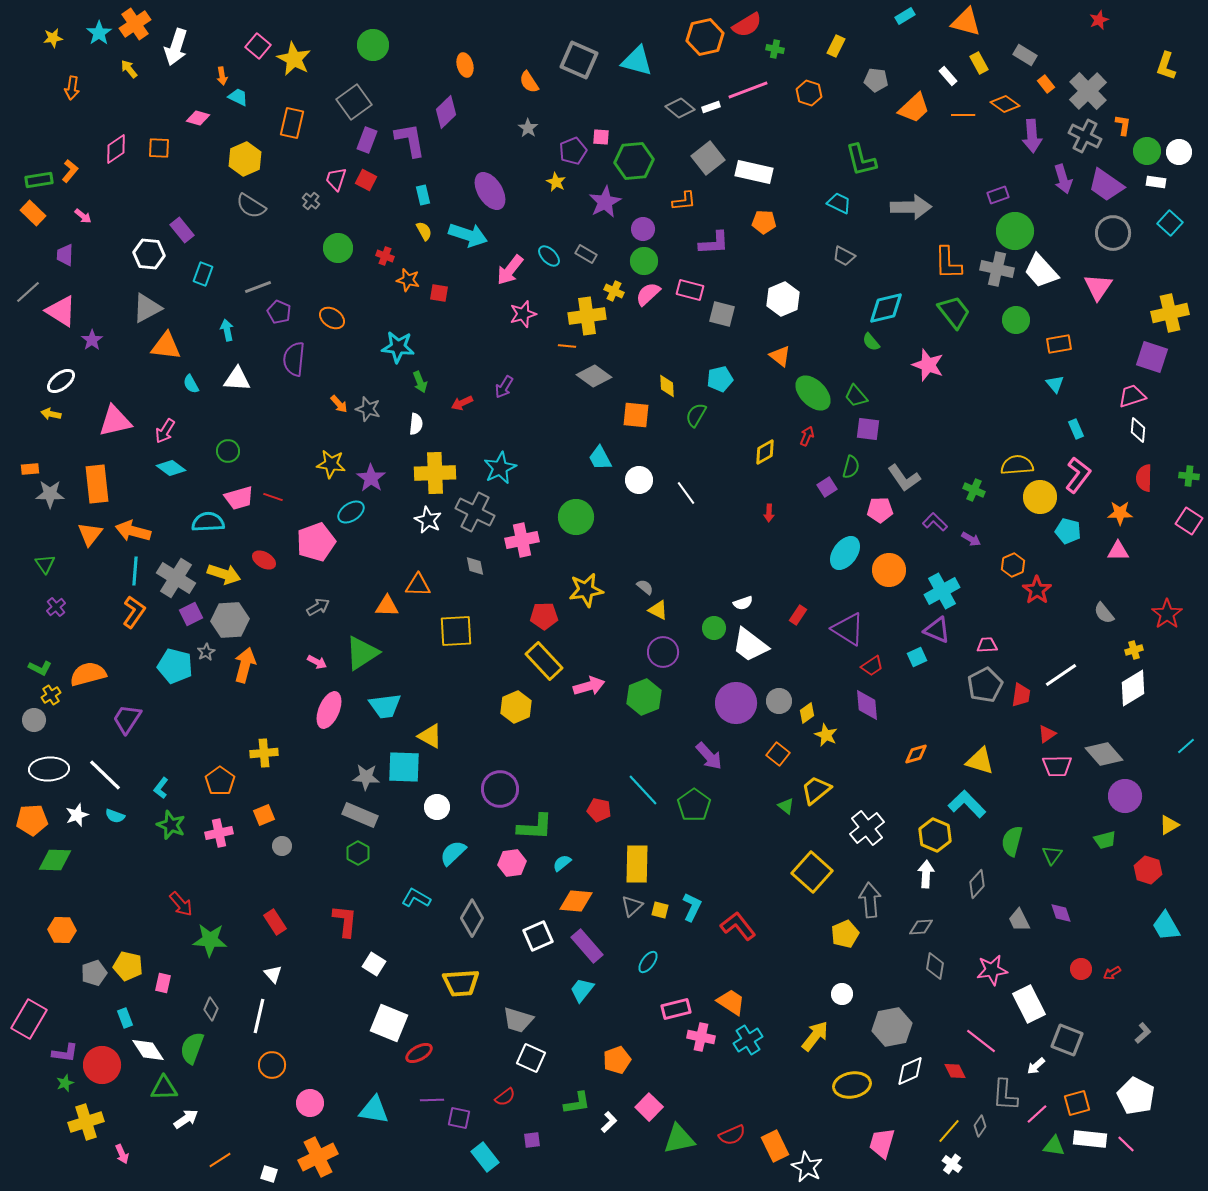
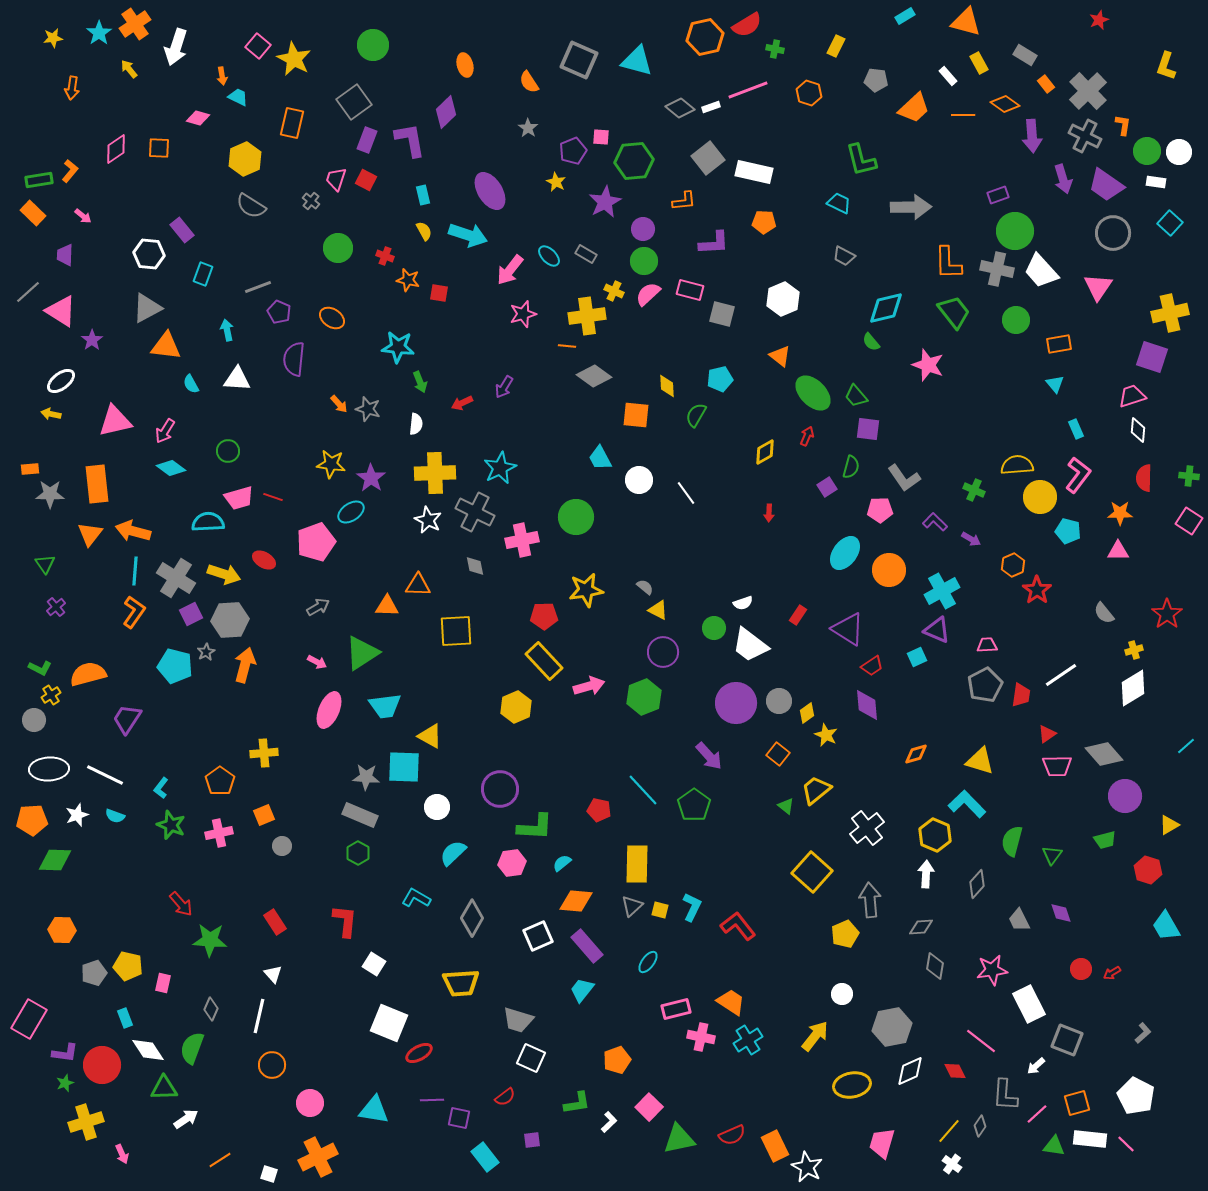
white line at (105, 775): rotated 18 degrees counterclockwise
